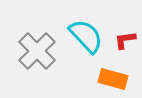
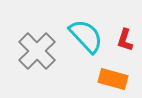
red L-shape: rotated 65 degrees counterclockwise
